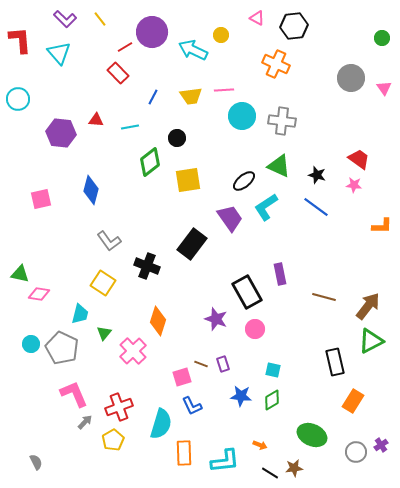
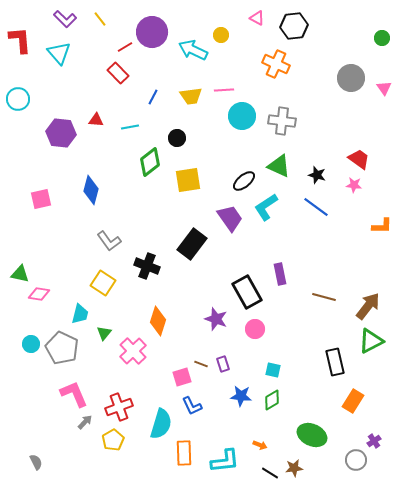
purple cross at (381, 445): moved 7 px left, 4 px up
gray circle at (356, 452): moved 8 px down
